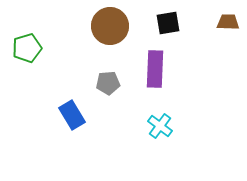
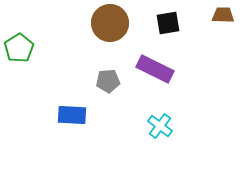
brown trapezoid: moved 5 px left, 7 px up
brown circle: moved 3 px up
green pentagon: moved 8 px left; rotated 16 degrees counterclockwise
purple rectangle: rotated 66 degrees counterclockwise
gray pentagon: moved 2 px up
blue rectangle: rotated 56 degrees counterclockwise
